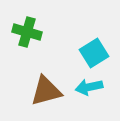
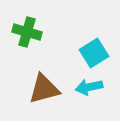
brown triangle: moved 2 px left, 2 px up
